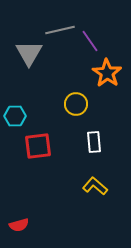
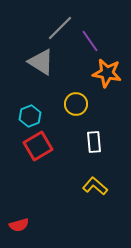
gray line: moved 2 px up; rotated 32 degrees counterclockwise
gray triangle: moved 12 px right, 9 px down; rotated 28 degrees counterclockwise
orange star: rotated 24 degrees counterclockwise
cyan hexagon: moved 15 px right; rotated 20 degrees counterclockwise
red square: rotated 24 degrees counterclockwise
